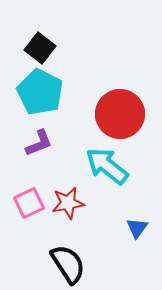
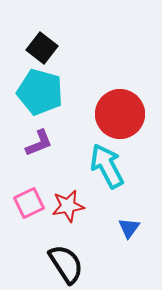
black square: moved 2 px right
cyan pentagon: rotated 12 degrees counterclockwise
cyan arrow: rotated 24 degrees clockwise
red star: moved 3 px down
blue triangle: moved 8 px left
black semicircle: moved 2 px left
